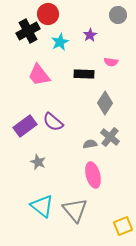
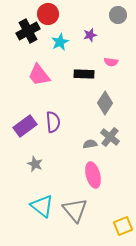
purple star: rotated 16 degrees clockwise
purple semicircle: rotated 135 degrees counterclockwise
gray star: moved 3 px left, 2 px down
